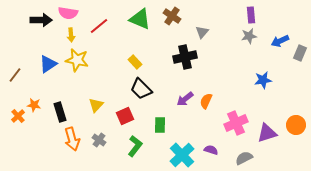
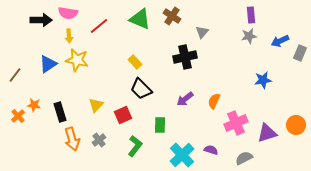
yellow arrow: moved 2 px left, 1 px down
orange semicircle: moved 8 px right
red square: moved 2 px left, 1 px up
gray cross: rotated 16 degrees clockwise
